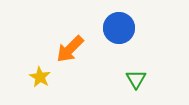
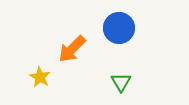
orange arrow: moved 2 px right
green triangle: moved 15 px left, 3 px down
